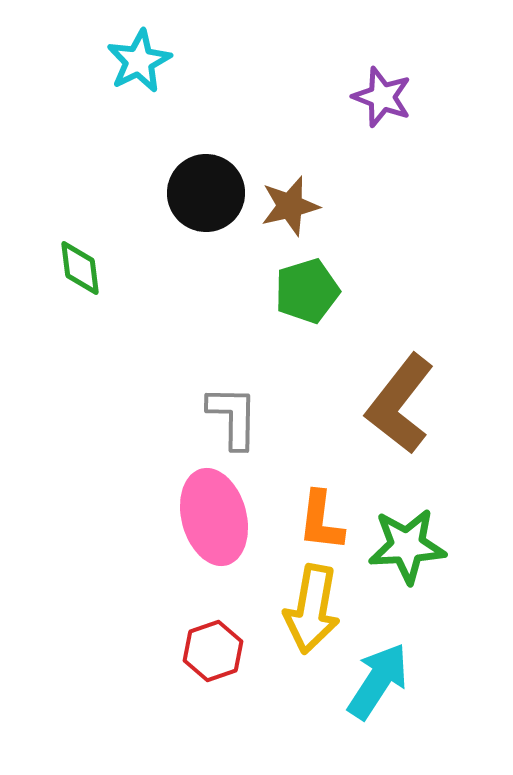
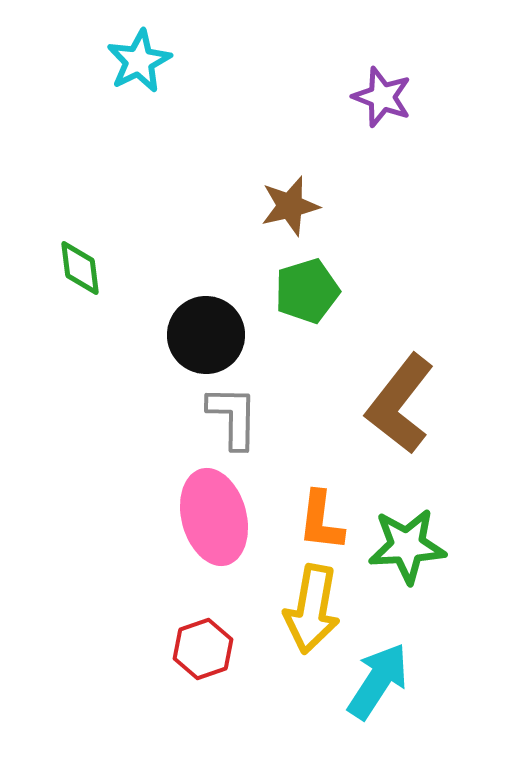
black circle: moved 142 px down
red hexagon: moved 10 px left, 2 px up
